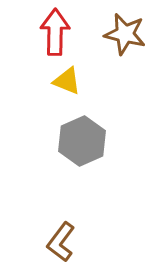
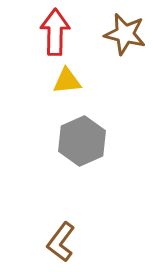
yellow triangle: rotated 28 degrees counterclockwise
